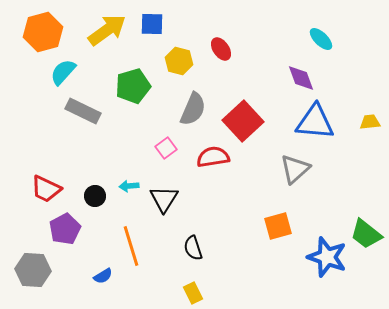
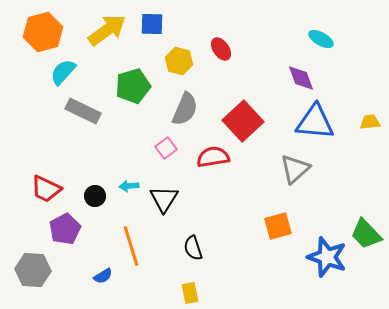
cyan ellipse: rotated 15 degrees counterclockwise
gray semicircle: moved 8 px left
green trapezoid: rotated 8 degrees clockwise
yellow rectangle: moved 3 px left; rotated 15 degrees clockwise
